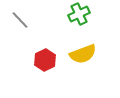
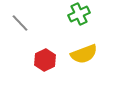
gray line: moved 3 px down
yellow semicircle: moved 1 px right
